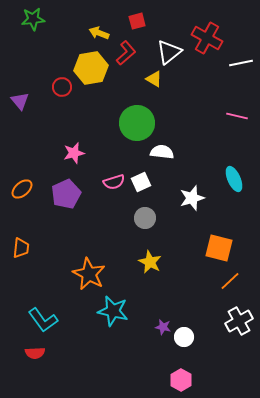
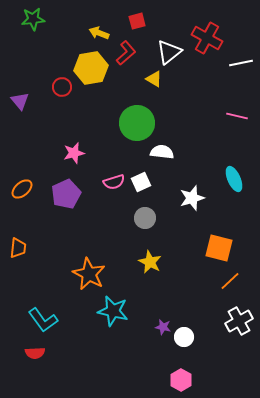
orange trapezoid: moved 3 px left
